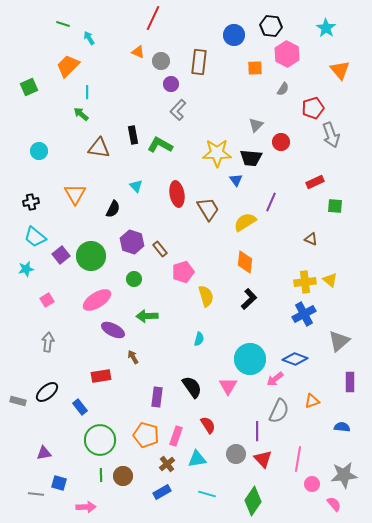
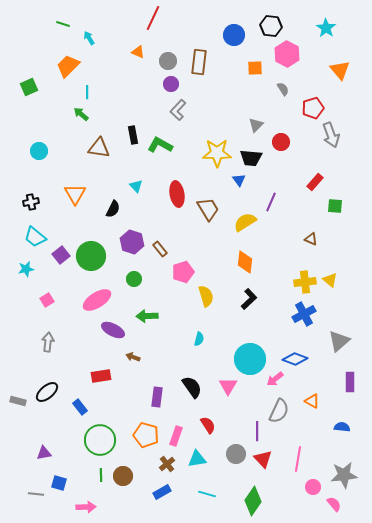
gray circle at (161, 61): moved 7 px right
gray semicircle at (283, 89): rotated 64 degrees counterclockwise
blue triangle at (236, 180): moved 3 px right
red rectangle at (315, 182): rotated 24 degrees counterclockwise
brown arrow at (133, 357): rotated 40 degrees counterclockwise
orange triangle at (312, 401): rotated 49 degrees clockwise
pink circle at (312, 484): moved 1 px right, 3 px down
